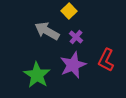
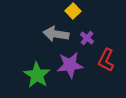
yellow square: moved 4 px right
gray arrow: moved 9 px right, 3 px down; rotated 20 degrees counterclockwise
purple cross: moved 11 px right, 1 px down
purple star: moved 3 px left; rotated 16 degrees clockwise
